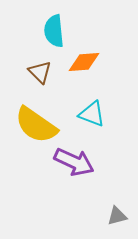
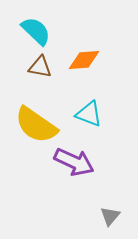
cyan semicircle: moved 18 px left; rotated 140 degrees clockwise
orange diamond: moved 2 px up
brown triangle: moved 5 px up; rotated 35 degrees counterclockwise
cyan triangle: moved 3 px left
gray triangle: moved 7 px left; rotated 35 degrees counterclockwise
